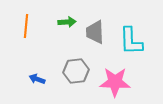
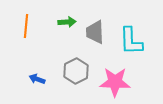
gray hexagon: rotated 20 degrees counterclockwise
